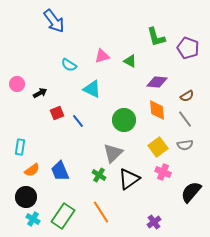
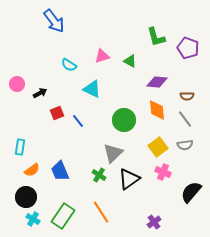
brown semicircle: rotated 32 degrees clockwise
